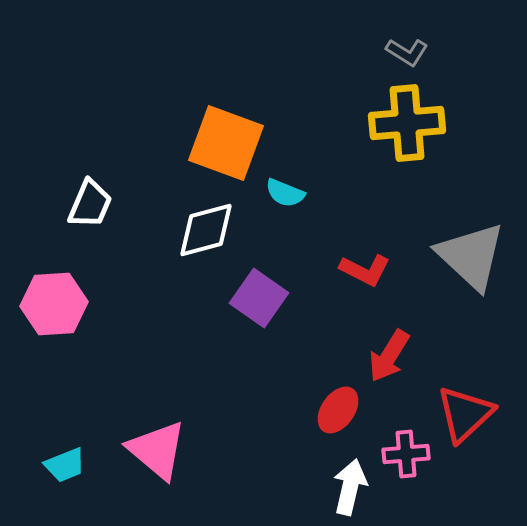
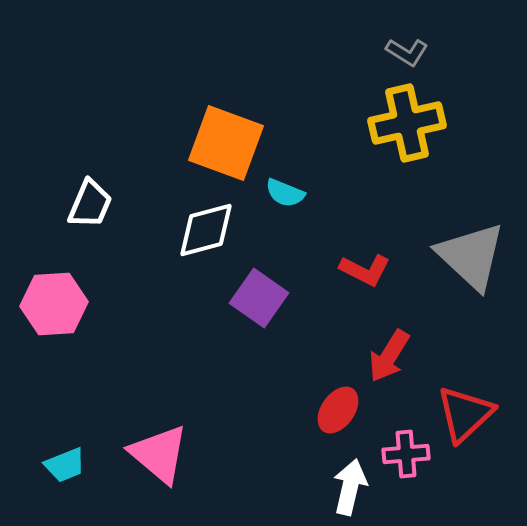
yellow cross: rotated 8 degrees counterclockwise
pink triangle: moved 2 px right, 4 px down
